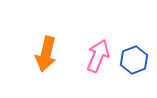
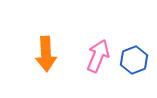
orange arrow: rotated 16 degrees counterclockwise
